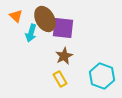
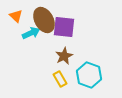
brown ellipse: moved 1 px left, 1 px down
purple square: moved 1 px right, 1 px up
cyan arrow: rotated 132 degrees counterclockwise
cyan hexagon: moved 13 px left, 1 px up
